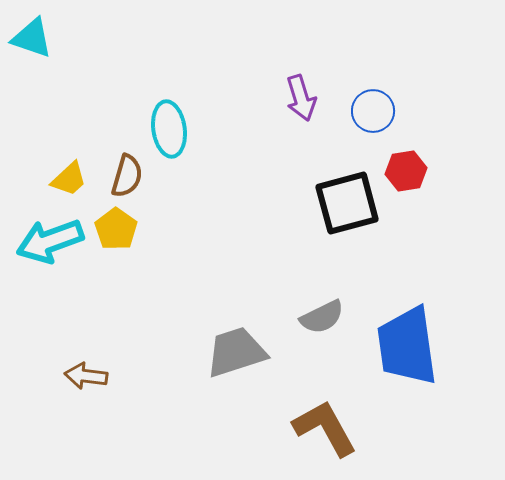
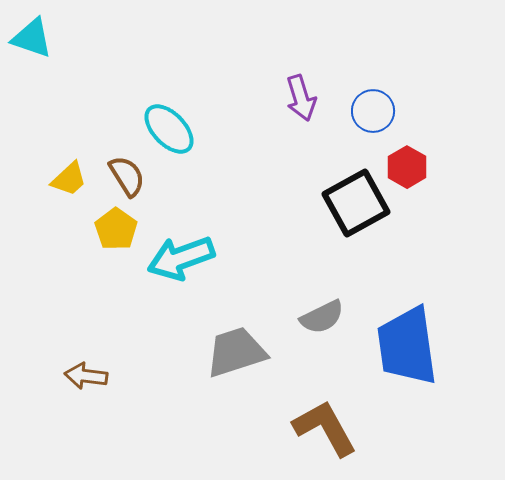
cyan ellipse: rotated 36 degrees counterclockwise
red hexagon: moved 1 px right, 4 px up; rotated 21 degrees counterclockwise
brown semicircle: rotated 48 degrees counterclockwise
black square: moved 9 px right; rotated 14 degrees counterclockwise
cyan arrow: moved 131 px right, 17 px down
